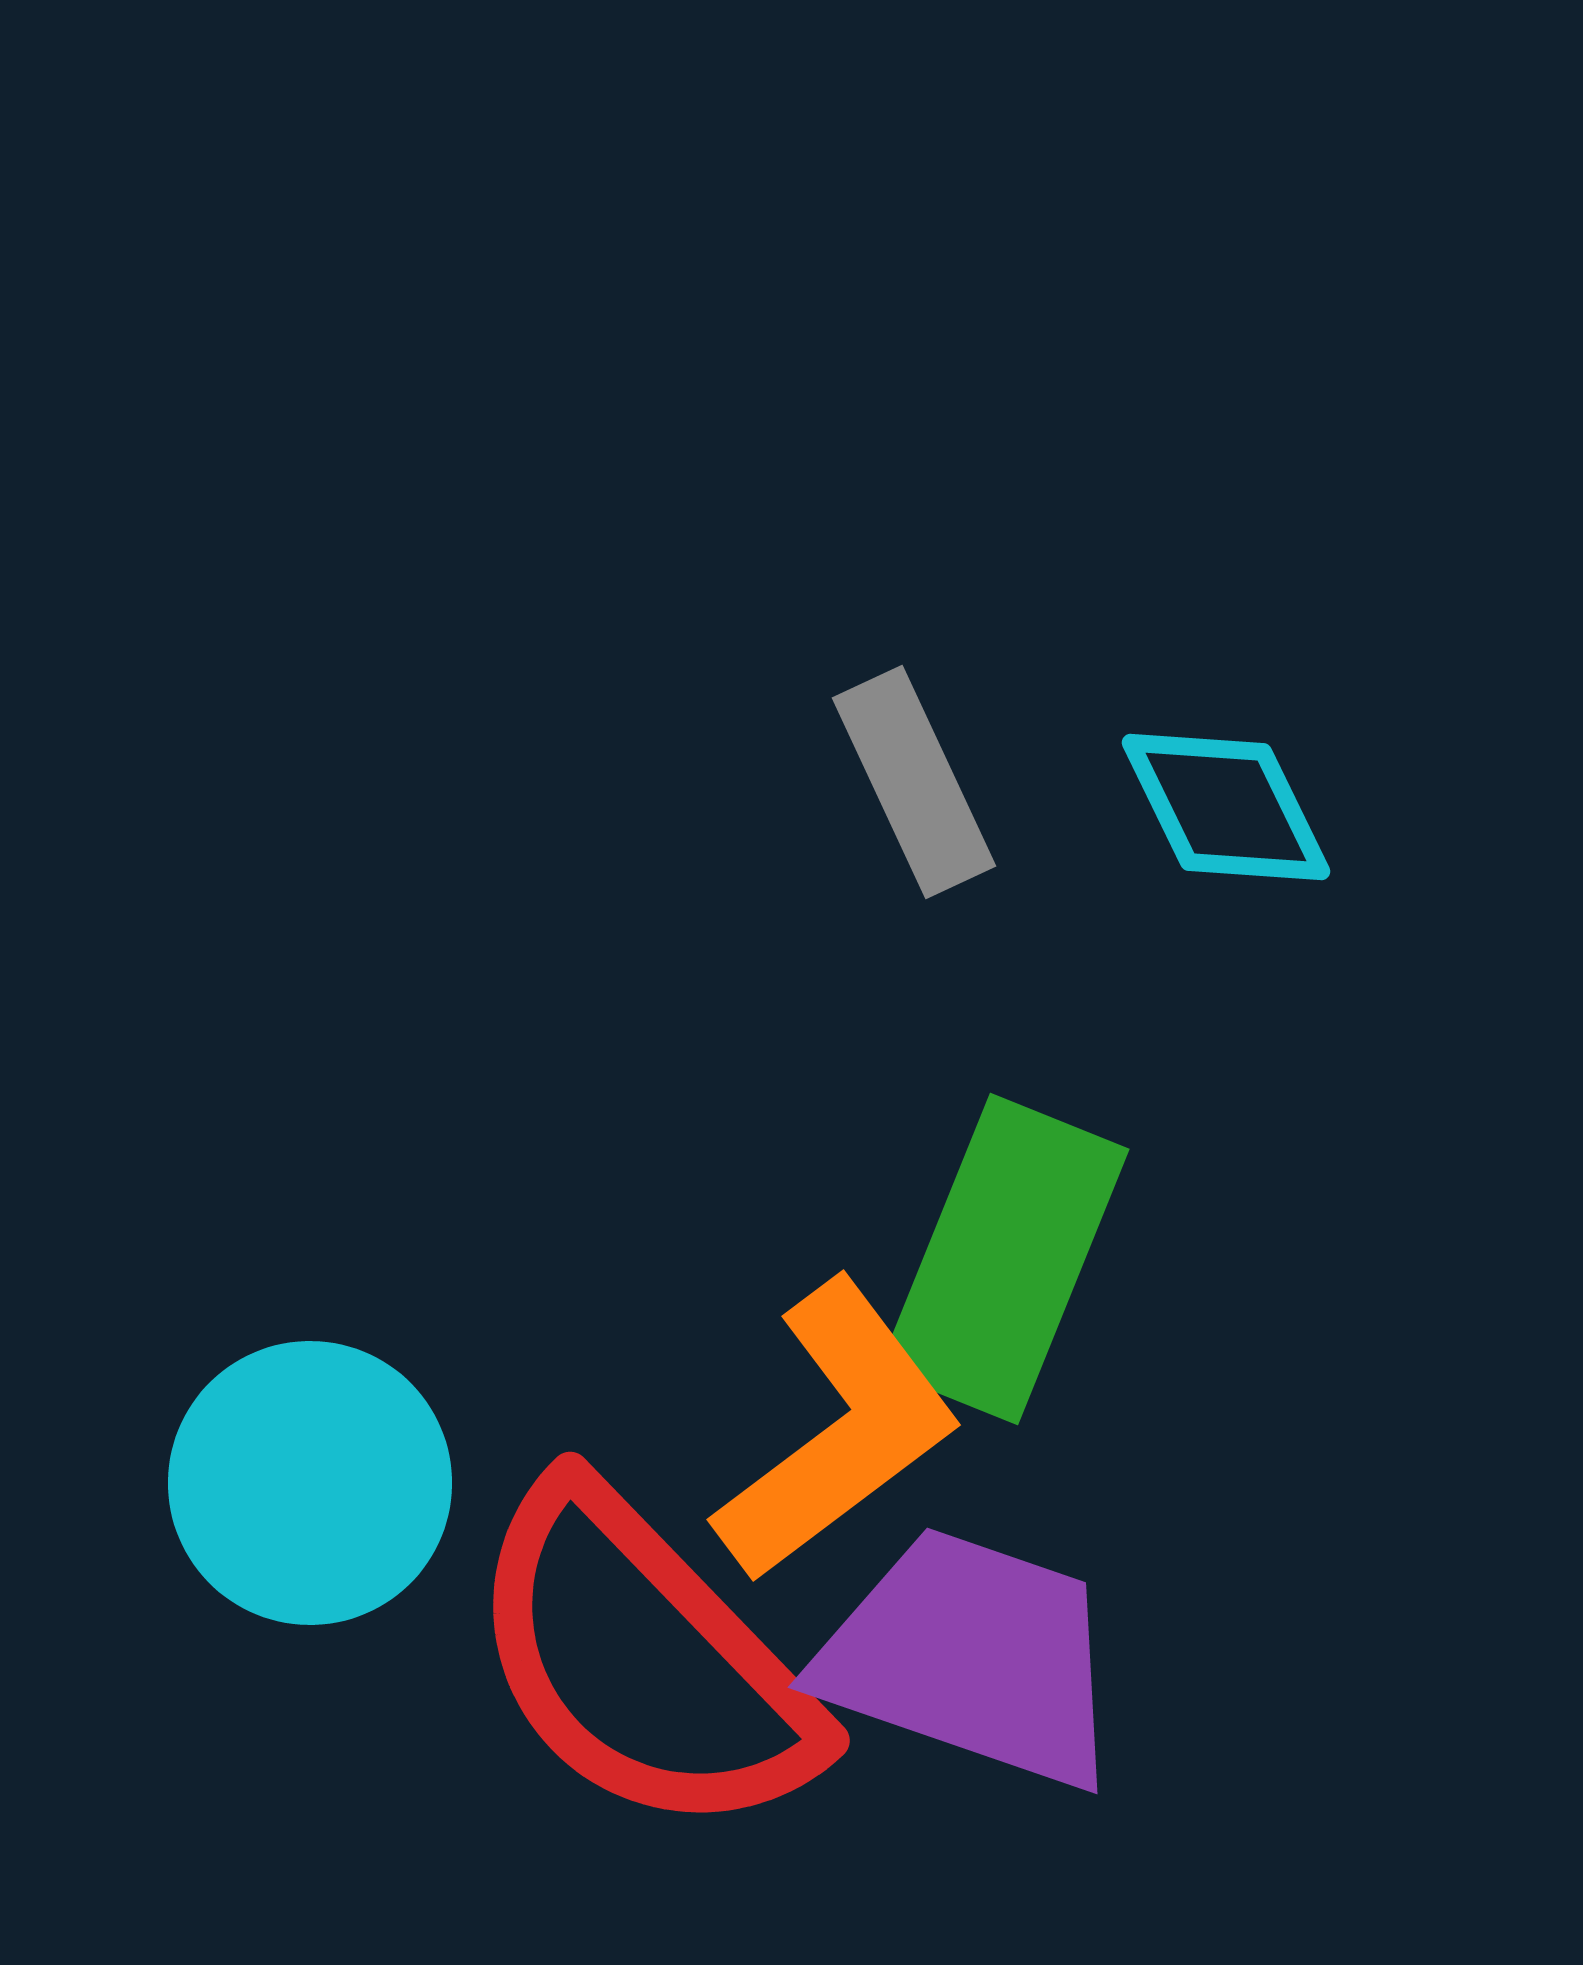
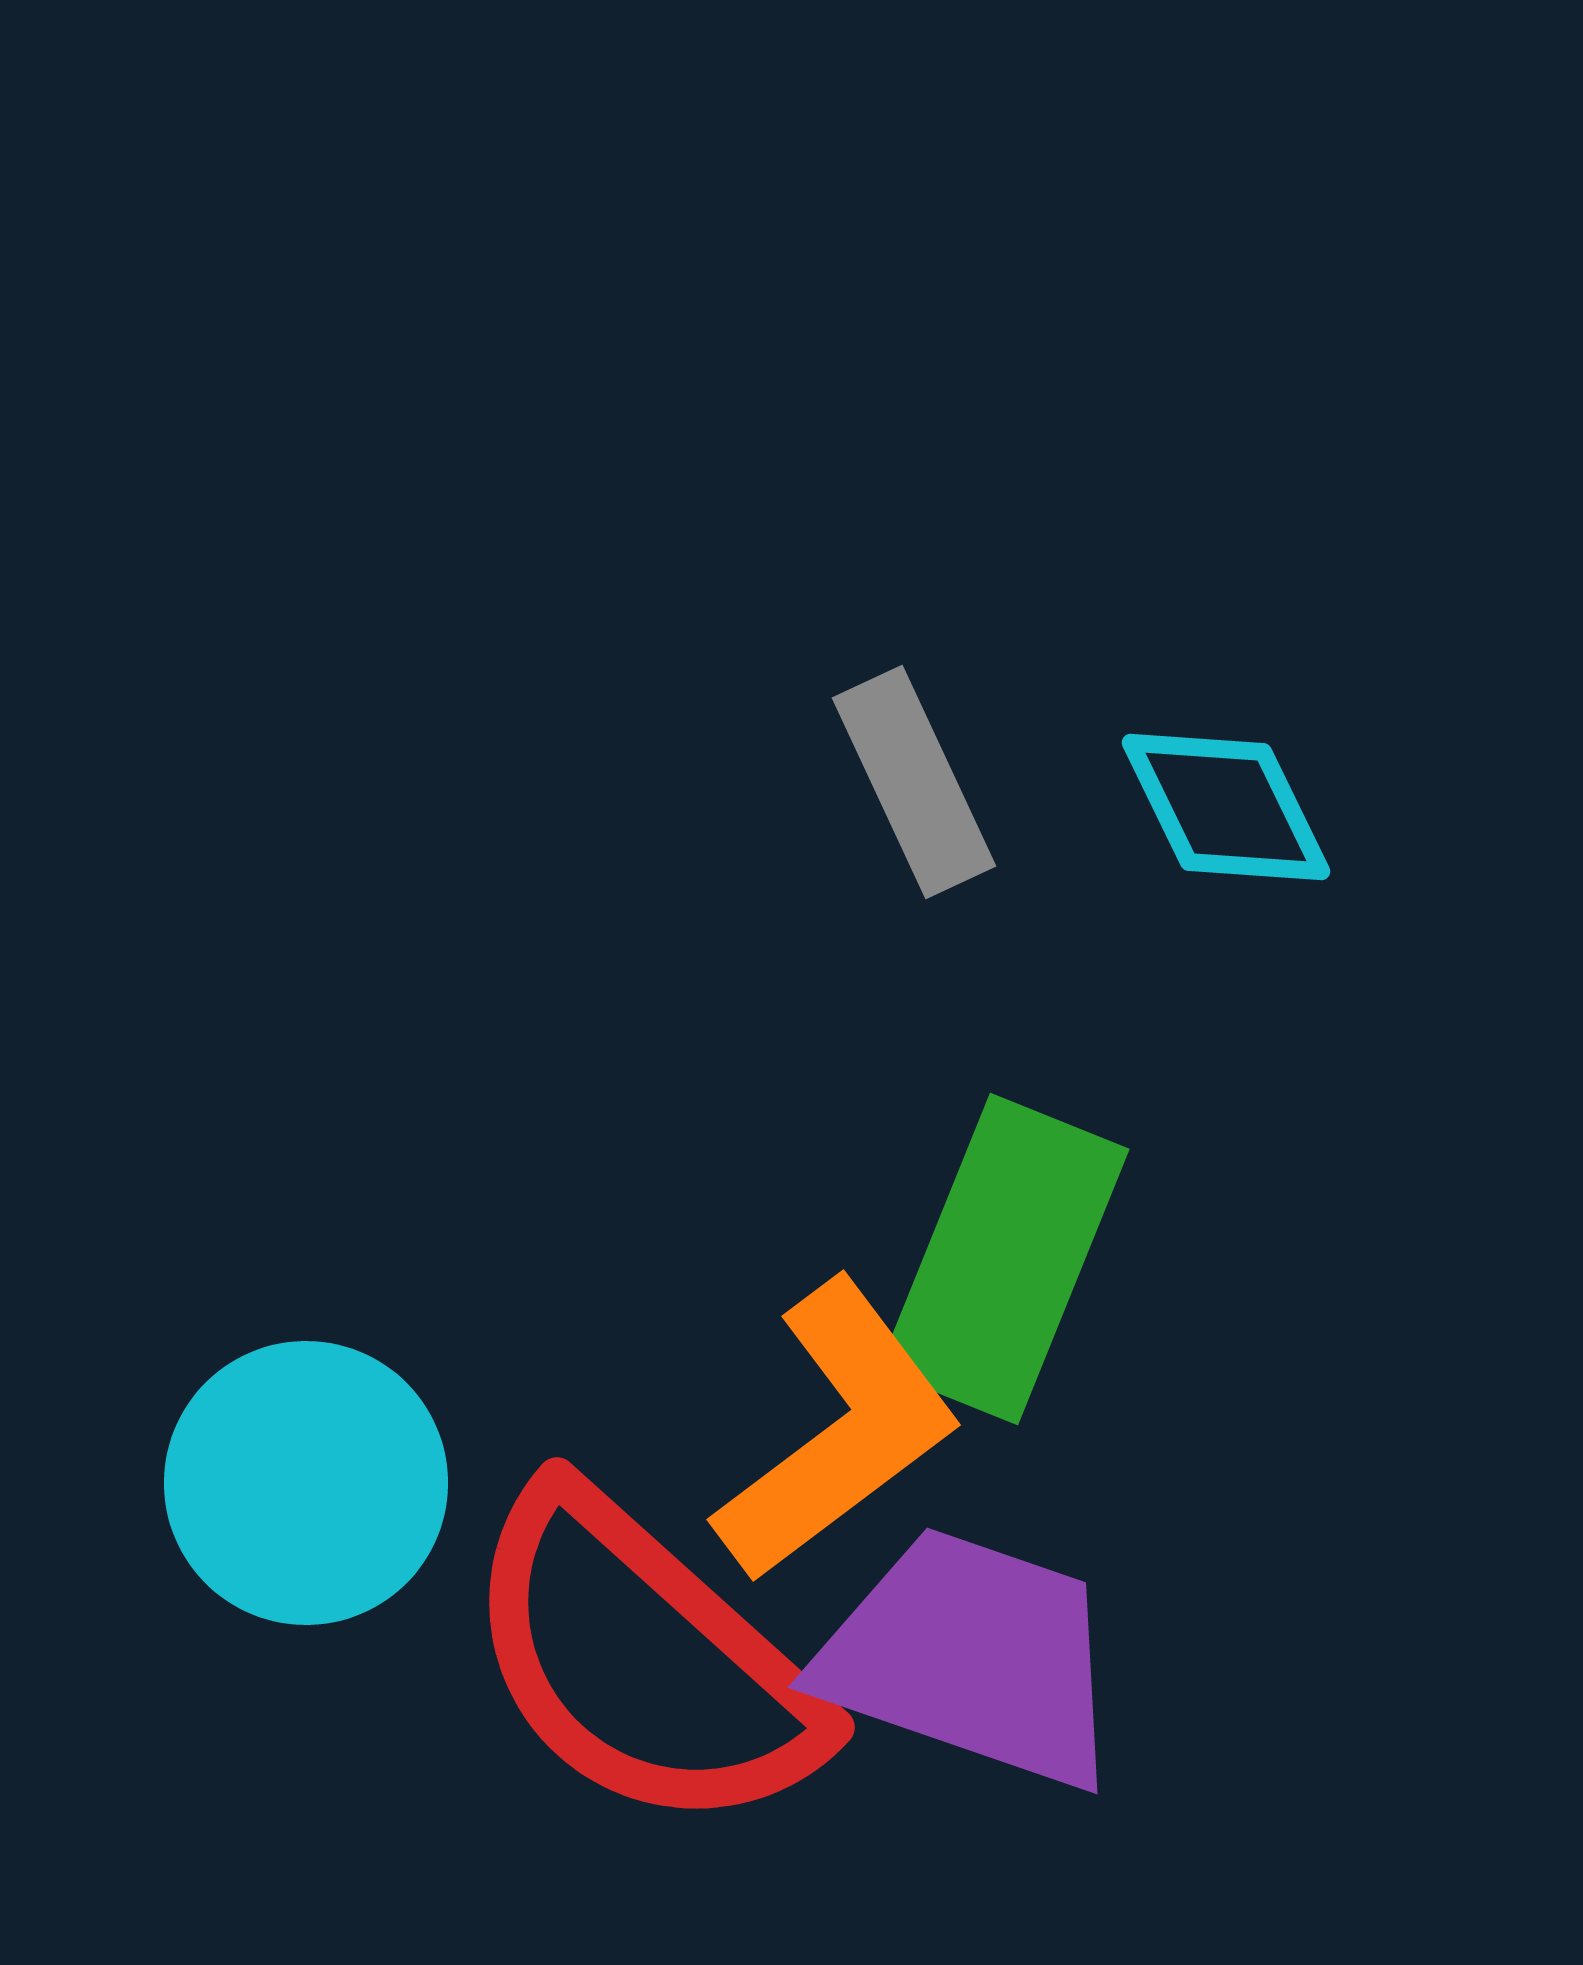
cyan circle: moved 4 px left
red semicircle: rotated 4 degrees counterclockwise
